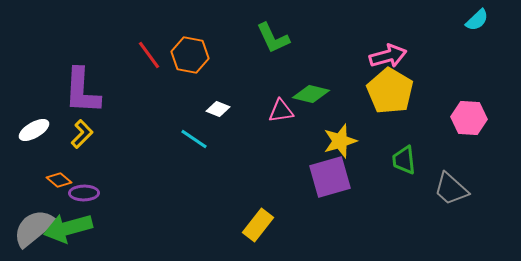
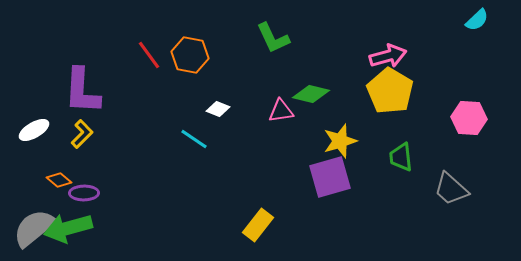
green trapezoid: moved 3 px left, 3 px up
